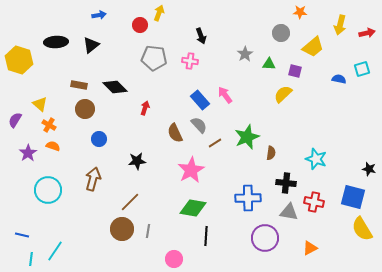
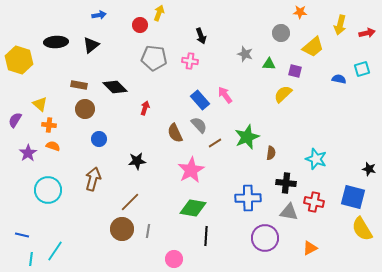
gray star at (245, 54): rotated 21 degrees counterclockwise
orange cross at (49, 125): rotated 24 degrees counterclockwise
